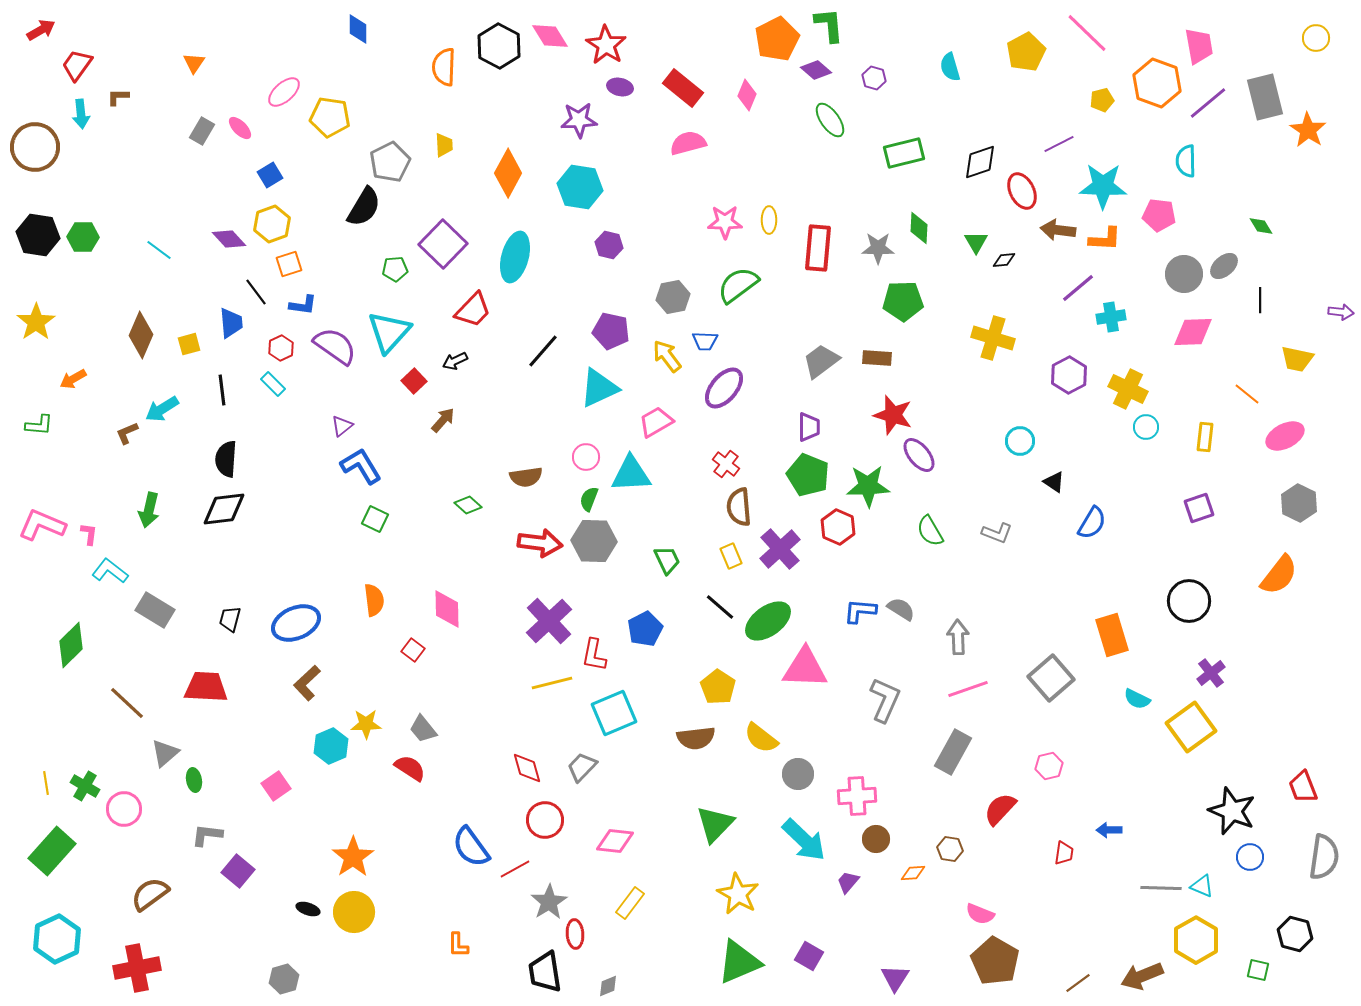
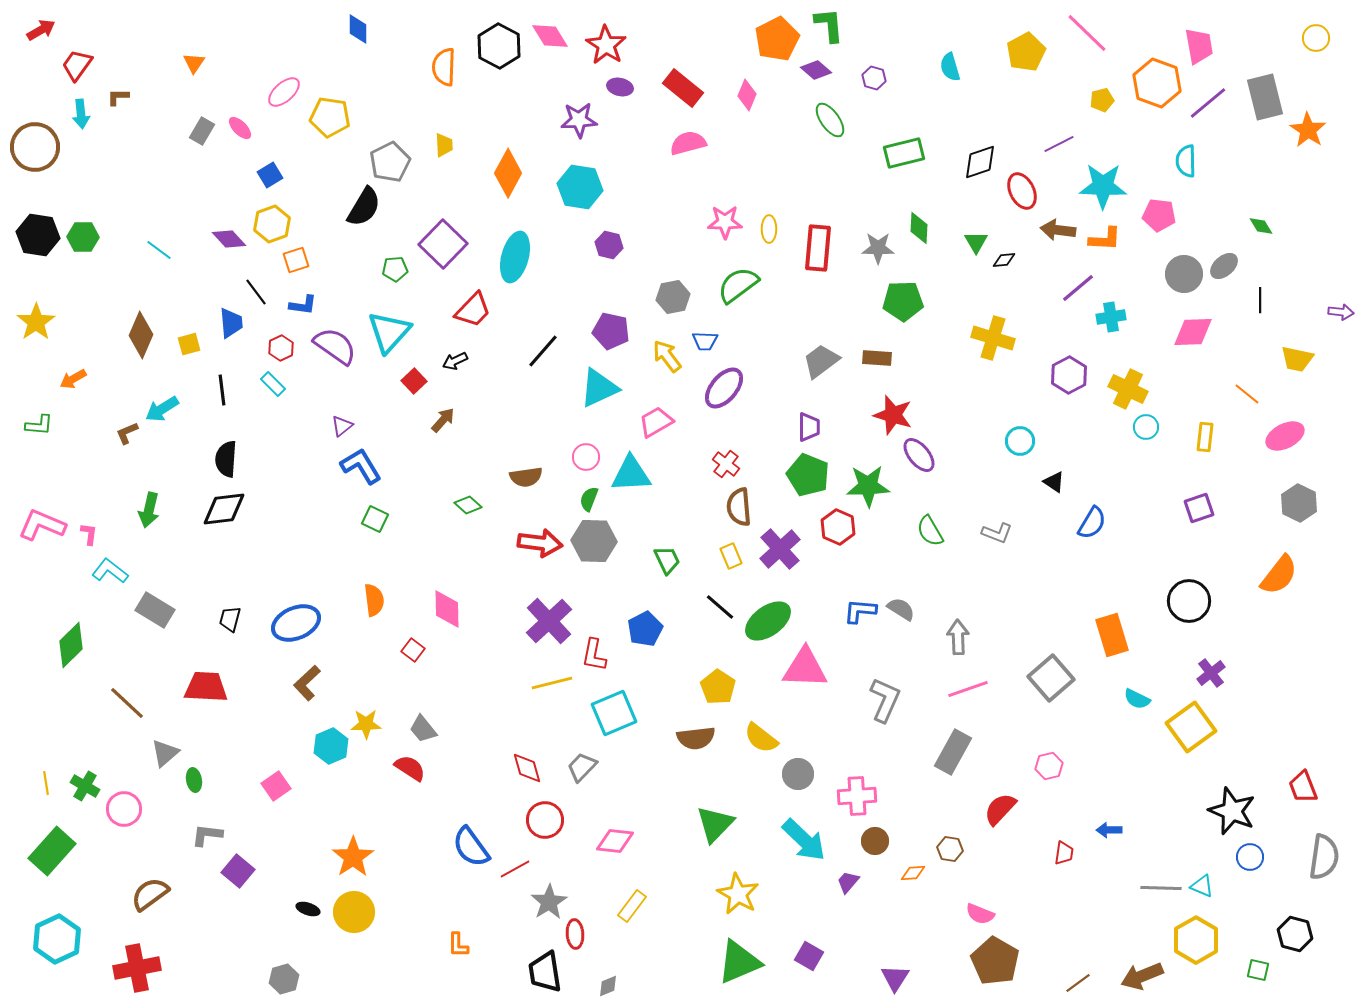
yellow ellipse at (769, 220): moved 9 px down
orange square at (289, 264): moved 7 px right, 4 px up
brown circle at (876, 839): moved 1 px left, 2 px down
yellow rectangle at (630, 903): moved 2 px right, 3 px down
